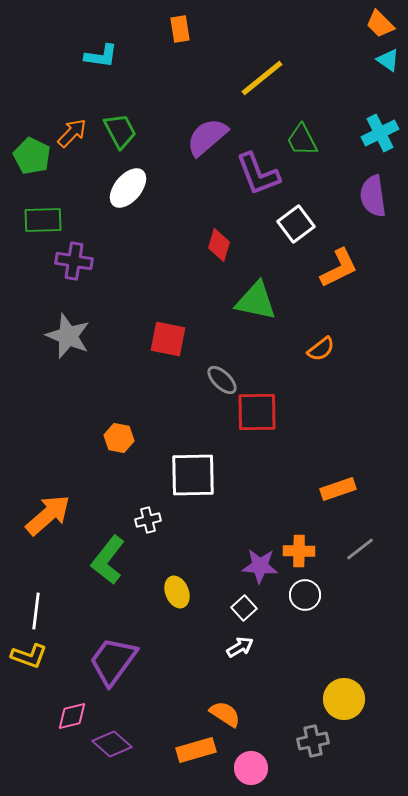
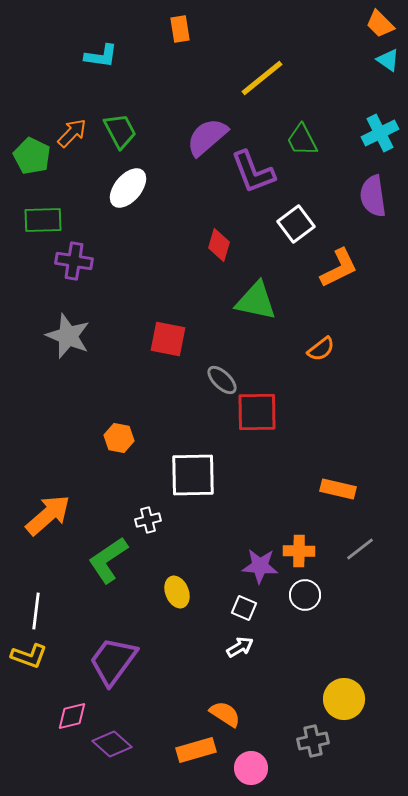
purple L-shape at (258, 174): moved 5 px left, 2 px up
orange rectangle at (338, 489): rotated 32 degrees clockwise
green L-shape at (108, 560): rotated 18 degrees clockwise
white square at (244, 608): rotated 25 degrees counterclockwise
